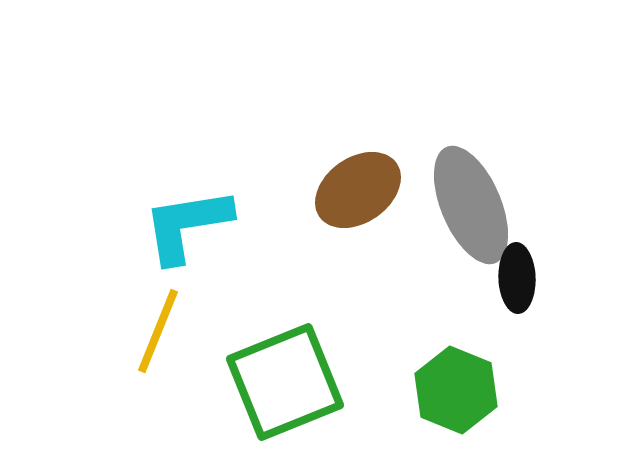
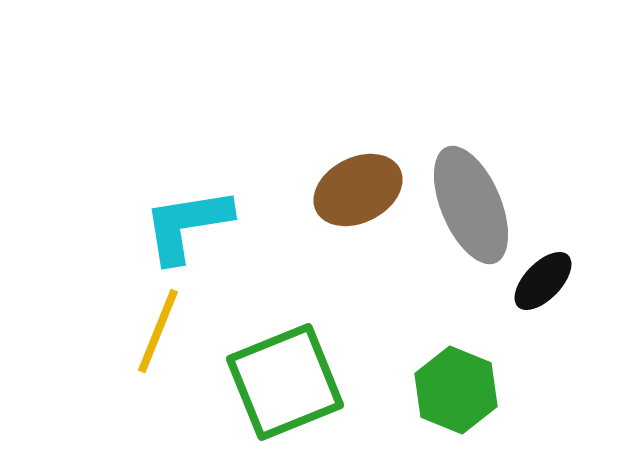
brown ellipse: rotated 8 degrees clockwise
black ellipse: moved 26 px right, 3 px down; rotated 46 degrees clockwise
